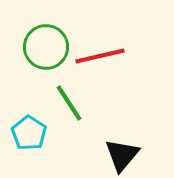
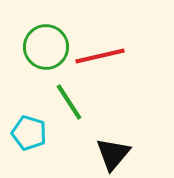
green line: moved 1 px up
cyan pentagon: rotated 16 degrees counterclockwise
black triangle: moved 9 px left, 1 px up
